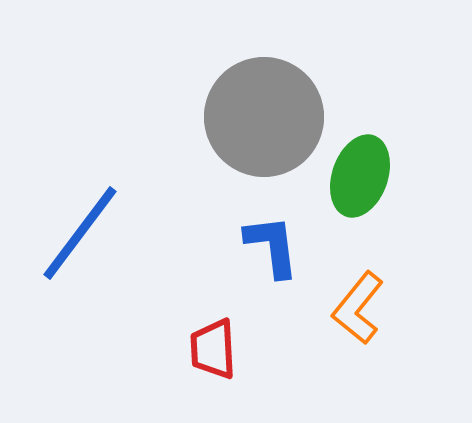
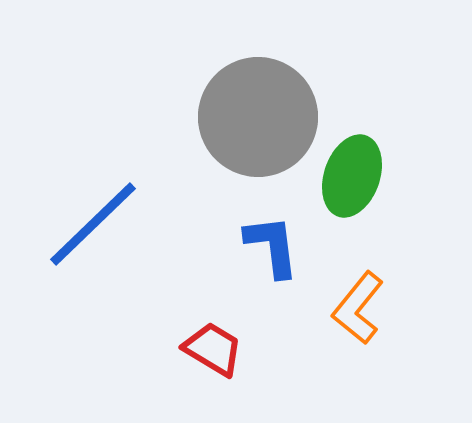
gray circle: moved 6 px left
green ellipse: moved 8 px left
blue line: moved 13 px right, 9 px up; rotated 9 degrees clockwise
red trapezoid: rotated 124 degrees clockwise
